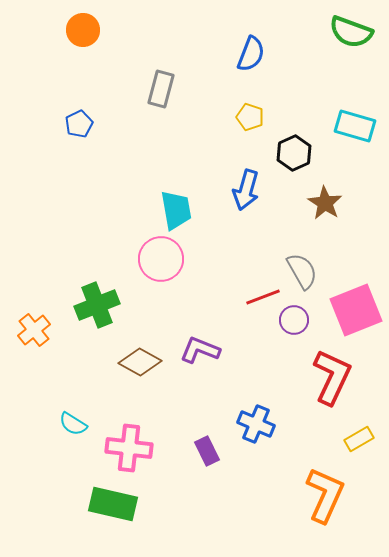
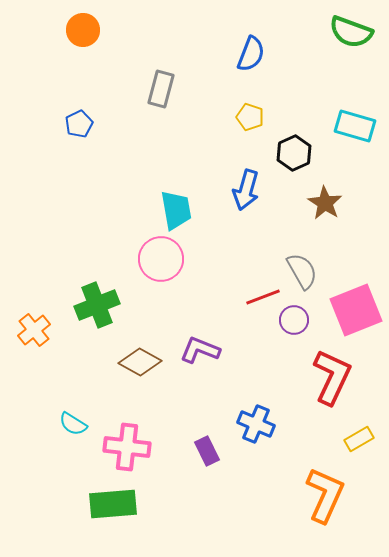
pink cross: moved 2 px left, 1 px up
green rectangle: rotated 18 degrees counterclockwise
